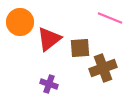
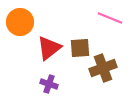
red triangle: moved 9 px down
